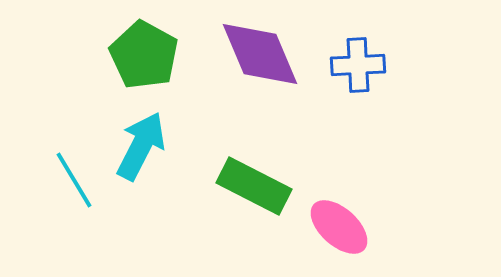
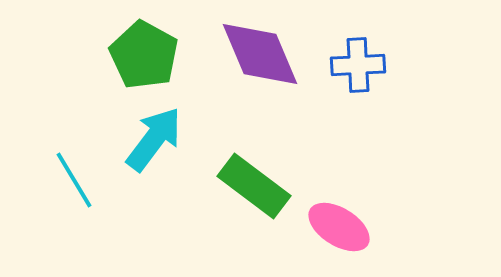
cyan arrow: moved 13 px right, 7 px up; rotated 10 degrees clockwise
green rectangle: rotated 10 degrees clockwise
pink ellipse: rotated 10 degrees counterclockwise
